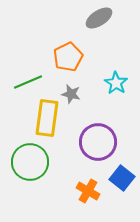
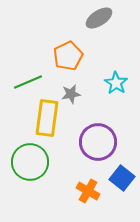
orange pentagon: moved 1 px up
gray star: rotated 24 degrees counterclockwise
